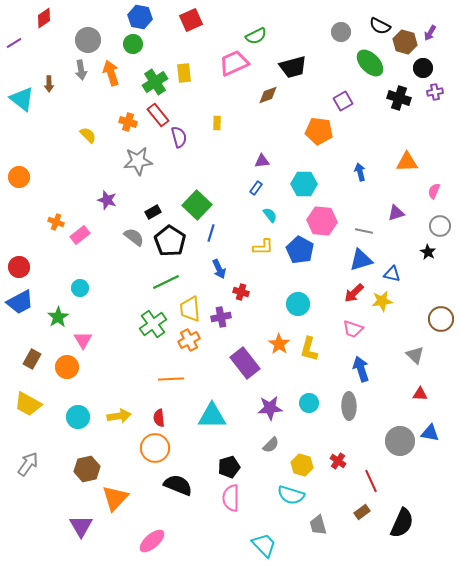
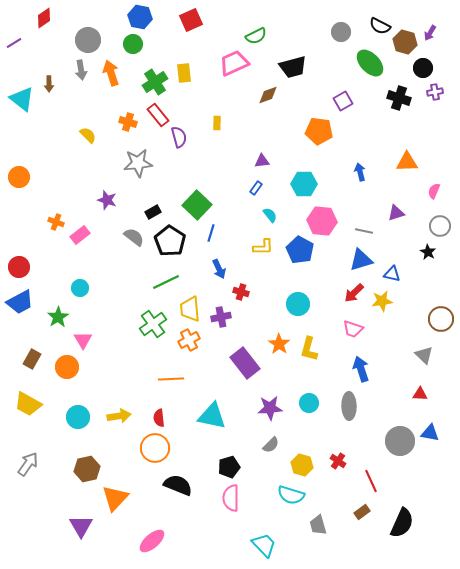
gray star at (138, 161): moved 2 px down
gray triangle at (415, 355): moved 9 px right
cyan triangle at (212, 416): rotated 12 degrees clockwise
